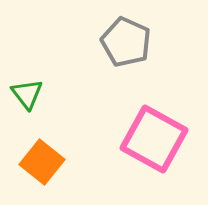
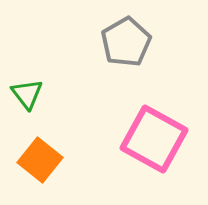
gray pentagon: rotated 18 degrees clockwise
orange square: moved 2 px left, 2 px up
